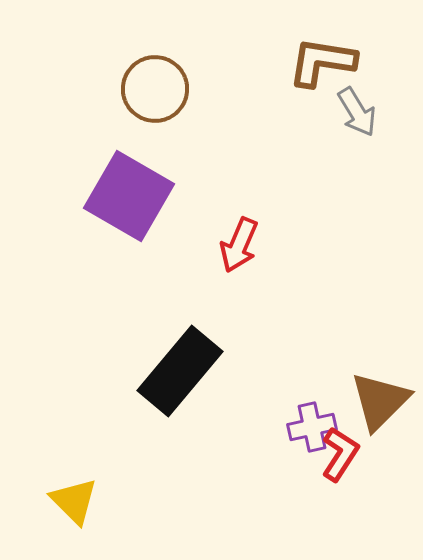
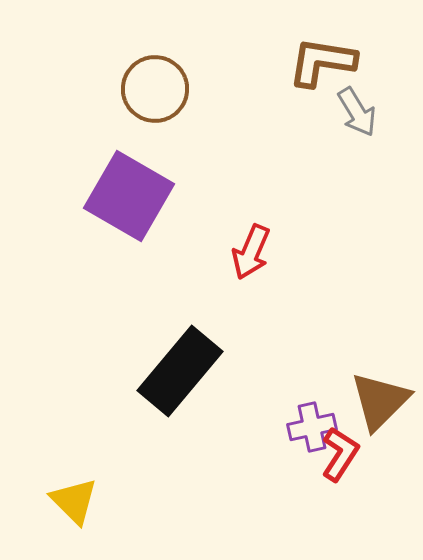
red arrow: moved 12 px right, 7 px down
